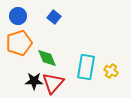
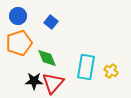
blue square: moved 3 px left, 5 px down
